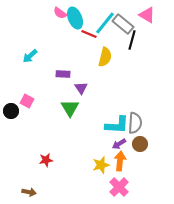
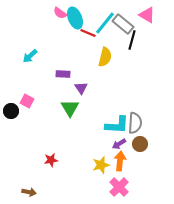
red line: moved 1 px left, 1 px up
red star: moved 5 px right
